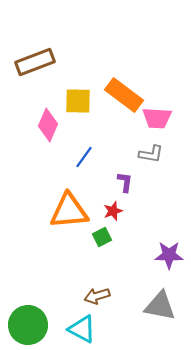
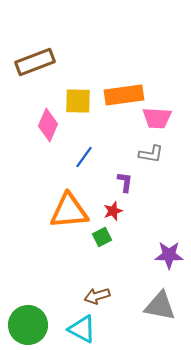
orange rectangle: rotated 45 degrees counterclockwise
